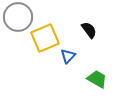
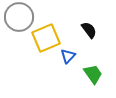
gray circle: moved 1 px right
yellow square: moved 1 px right
green trapezoid: moved 4 px left, 5 px up; rotated 25 degrees clockwise
